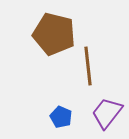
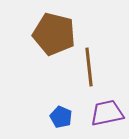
brown line: moved 1 px right, 1 px down
purple trapezoid: rotated 40 degrees clockwise
